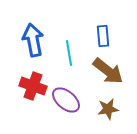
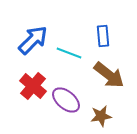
blue arrow: rotated 56 degrees clockwise
cyan line: rotated 60 degrees counterclockwise
brown arrow: moved 1 px right, 4 px down
red cross: rotated 20 degrees clockwise
brown star: moved 7 px left, 7 px down
